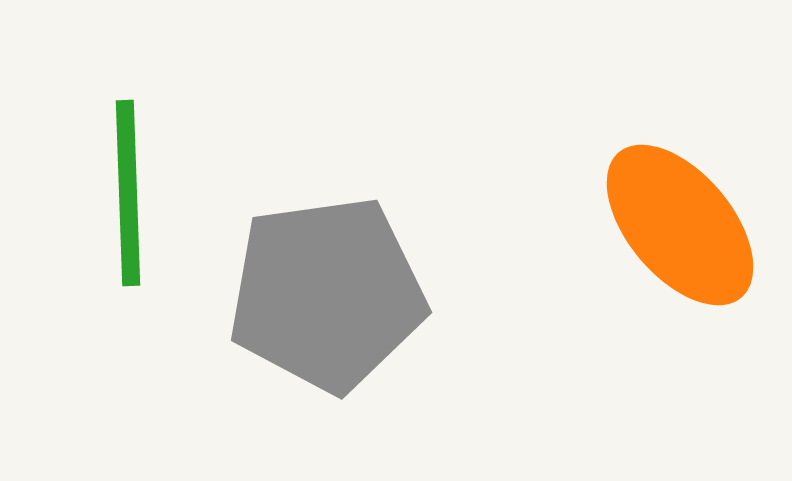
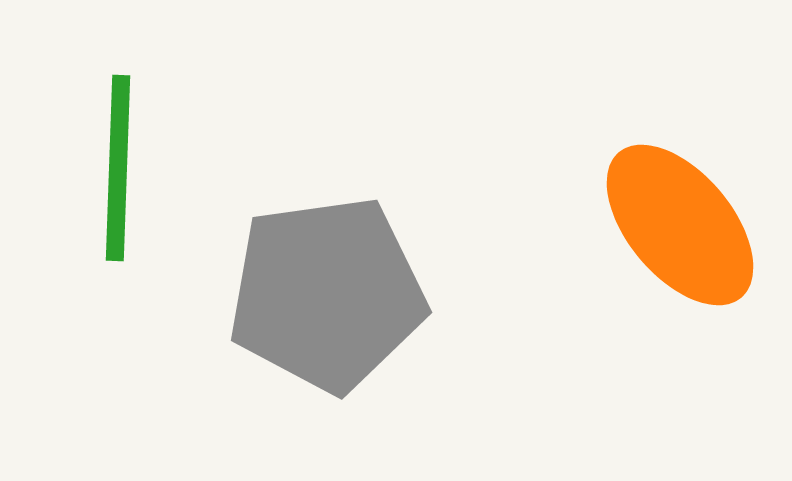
green line: moved 10 px left, 25 px up; rotated 4 degrees clockwise
